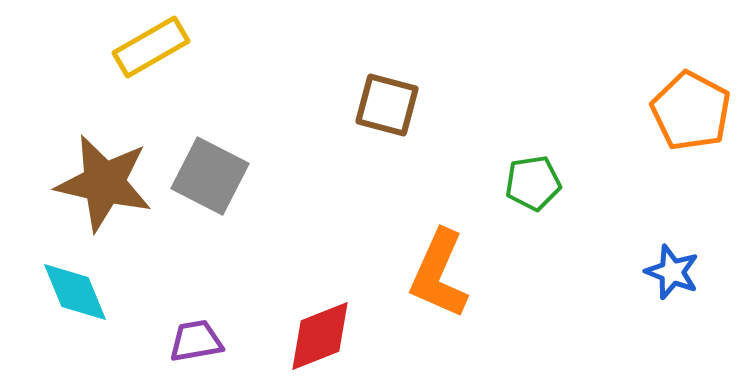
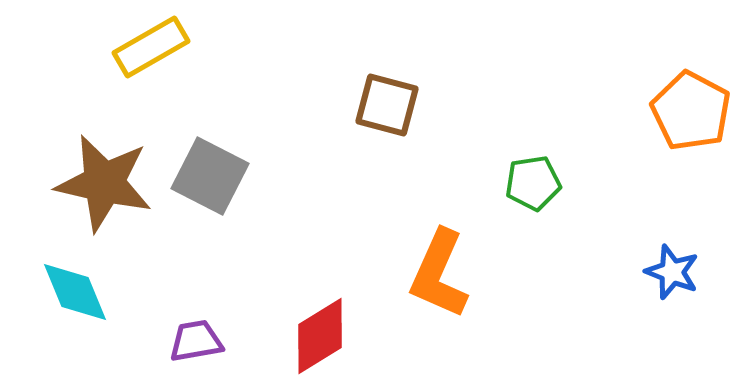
red diamond: rotated 10 degrees counterclockwise
